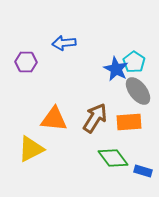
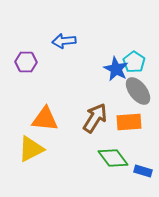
blue arrow: moved 2 px up
orange triangle: moved 9 px left
